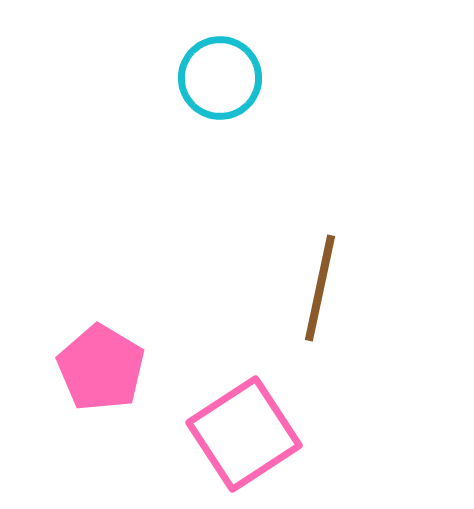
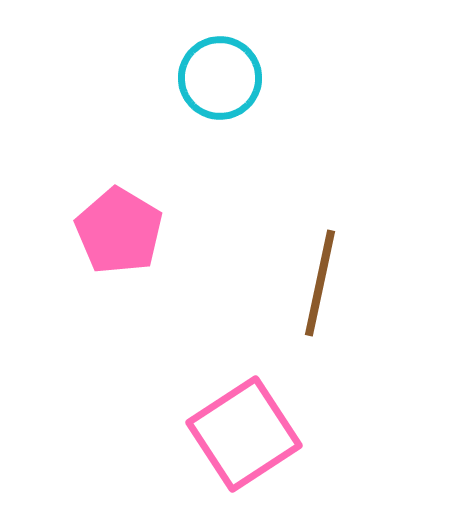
brown line: moved 5 px up
pink pentagon: moved 18 px right, 137 px up
